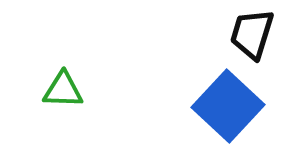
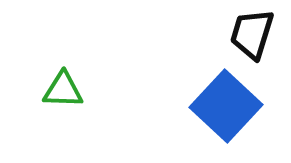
blue square: moved 2 px left
